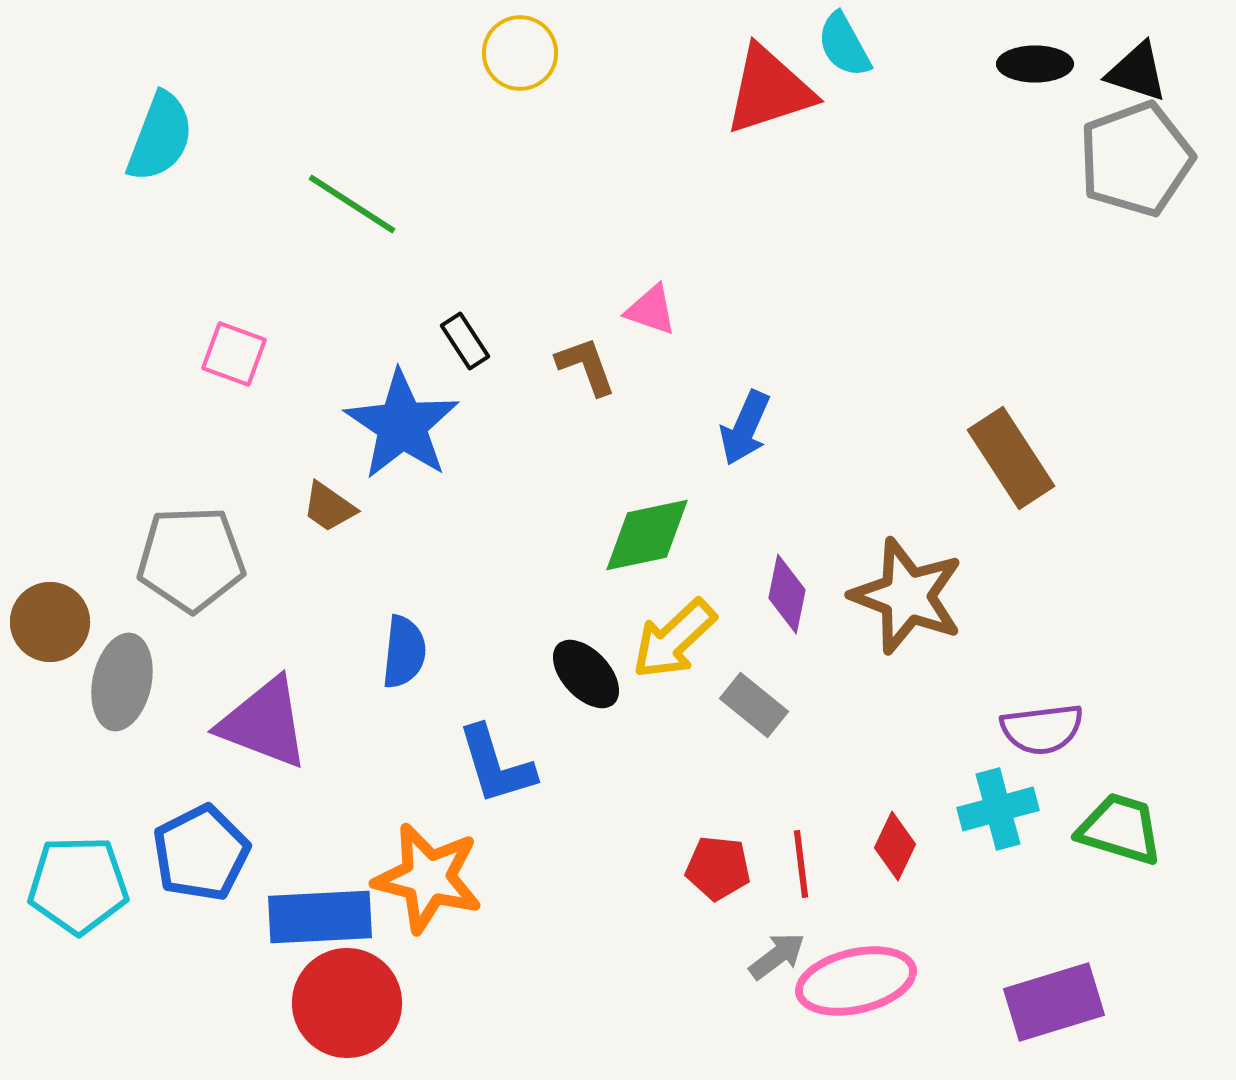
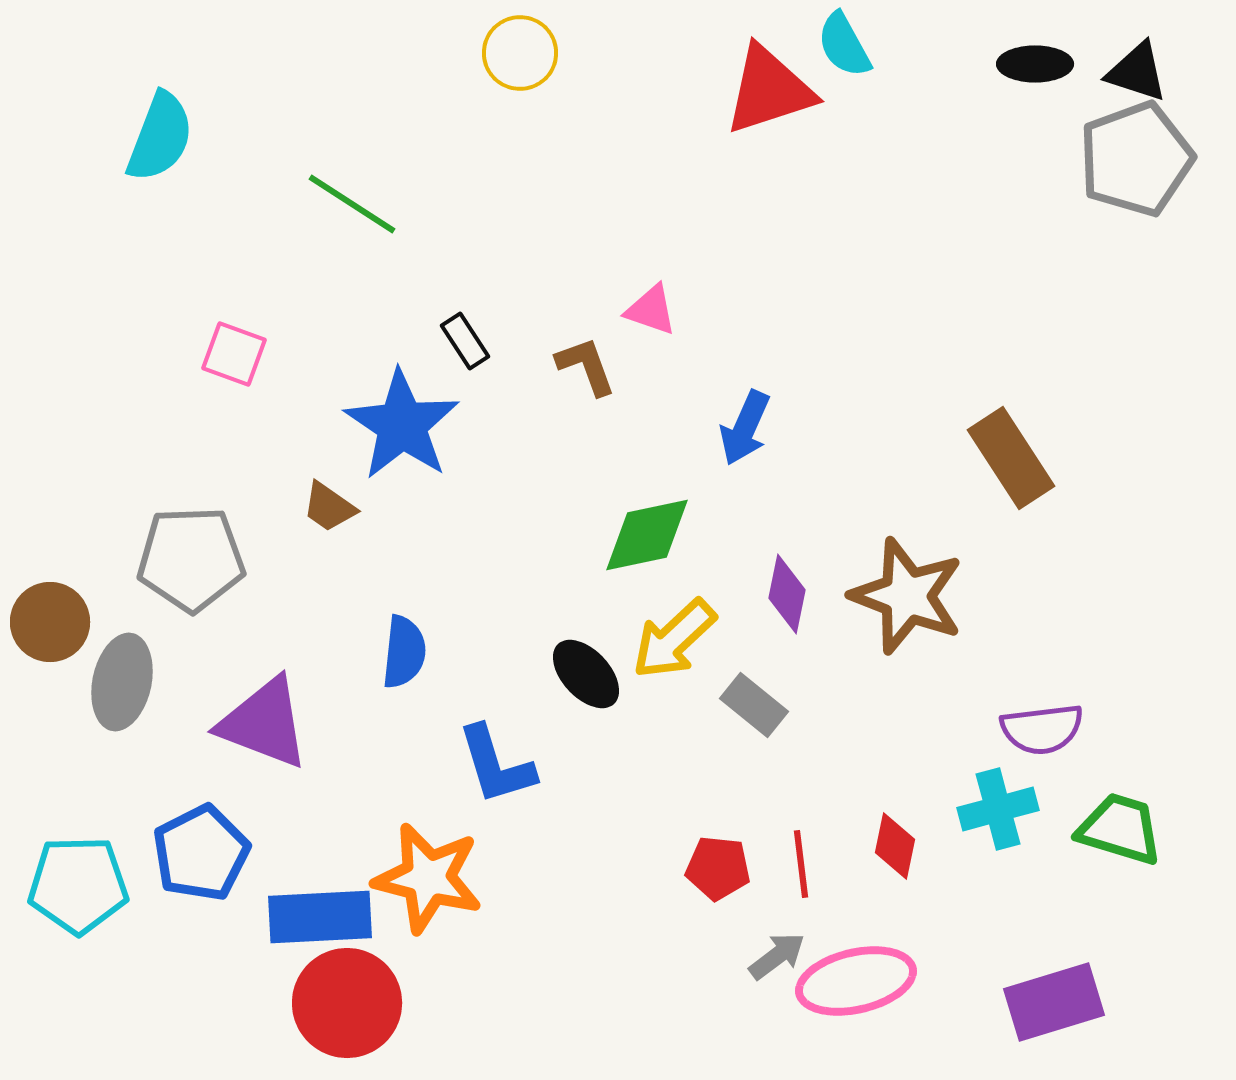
red diamond at (895, 846): rotated 14 degrees counterclockwise
